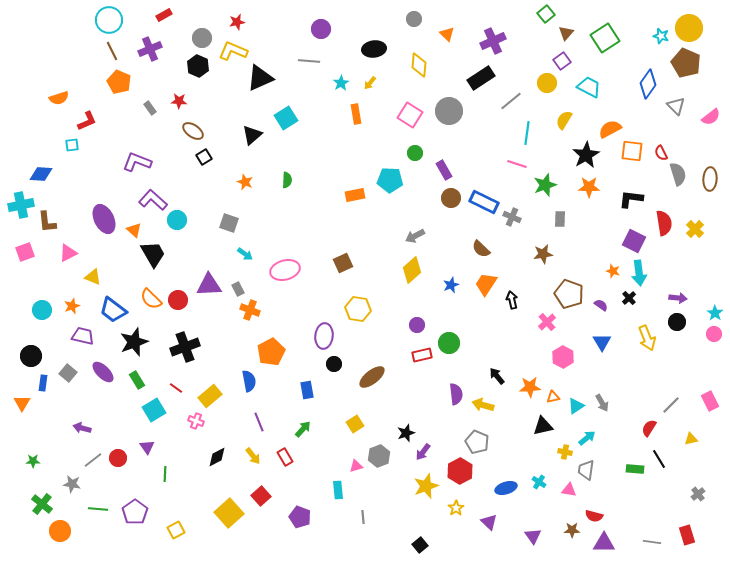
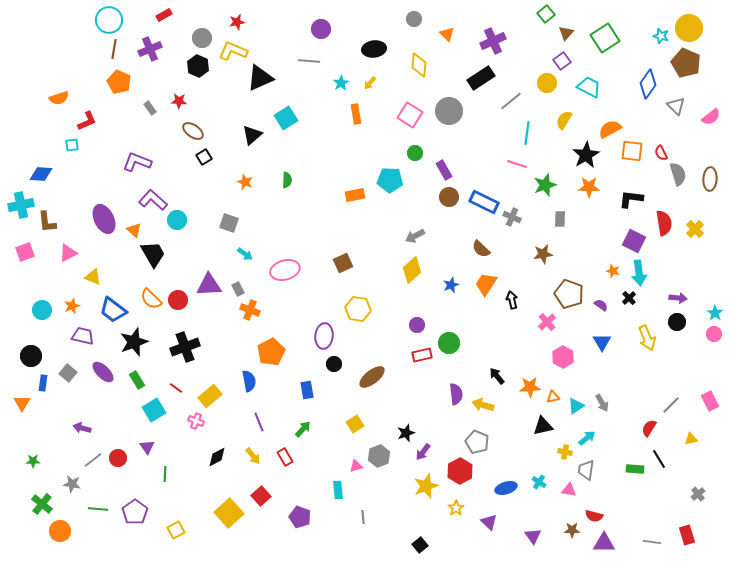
brown line at (112, 51): moved 2 px right, 2 px up; rotated 36 degrees clockwise
brown circle at (451, 198): moved 2 px left, 1 px up
